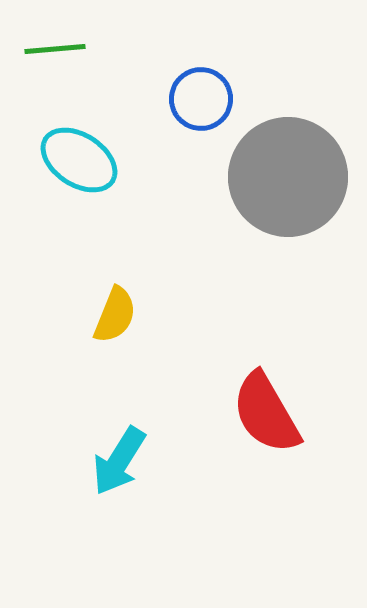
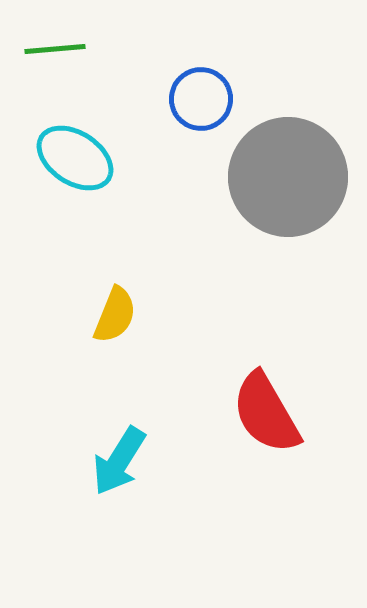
cyan ellipse: moved 4 px left, 2 px up
